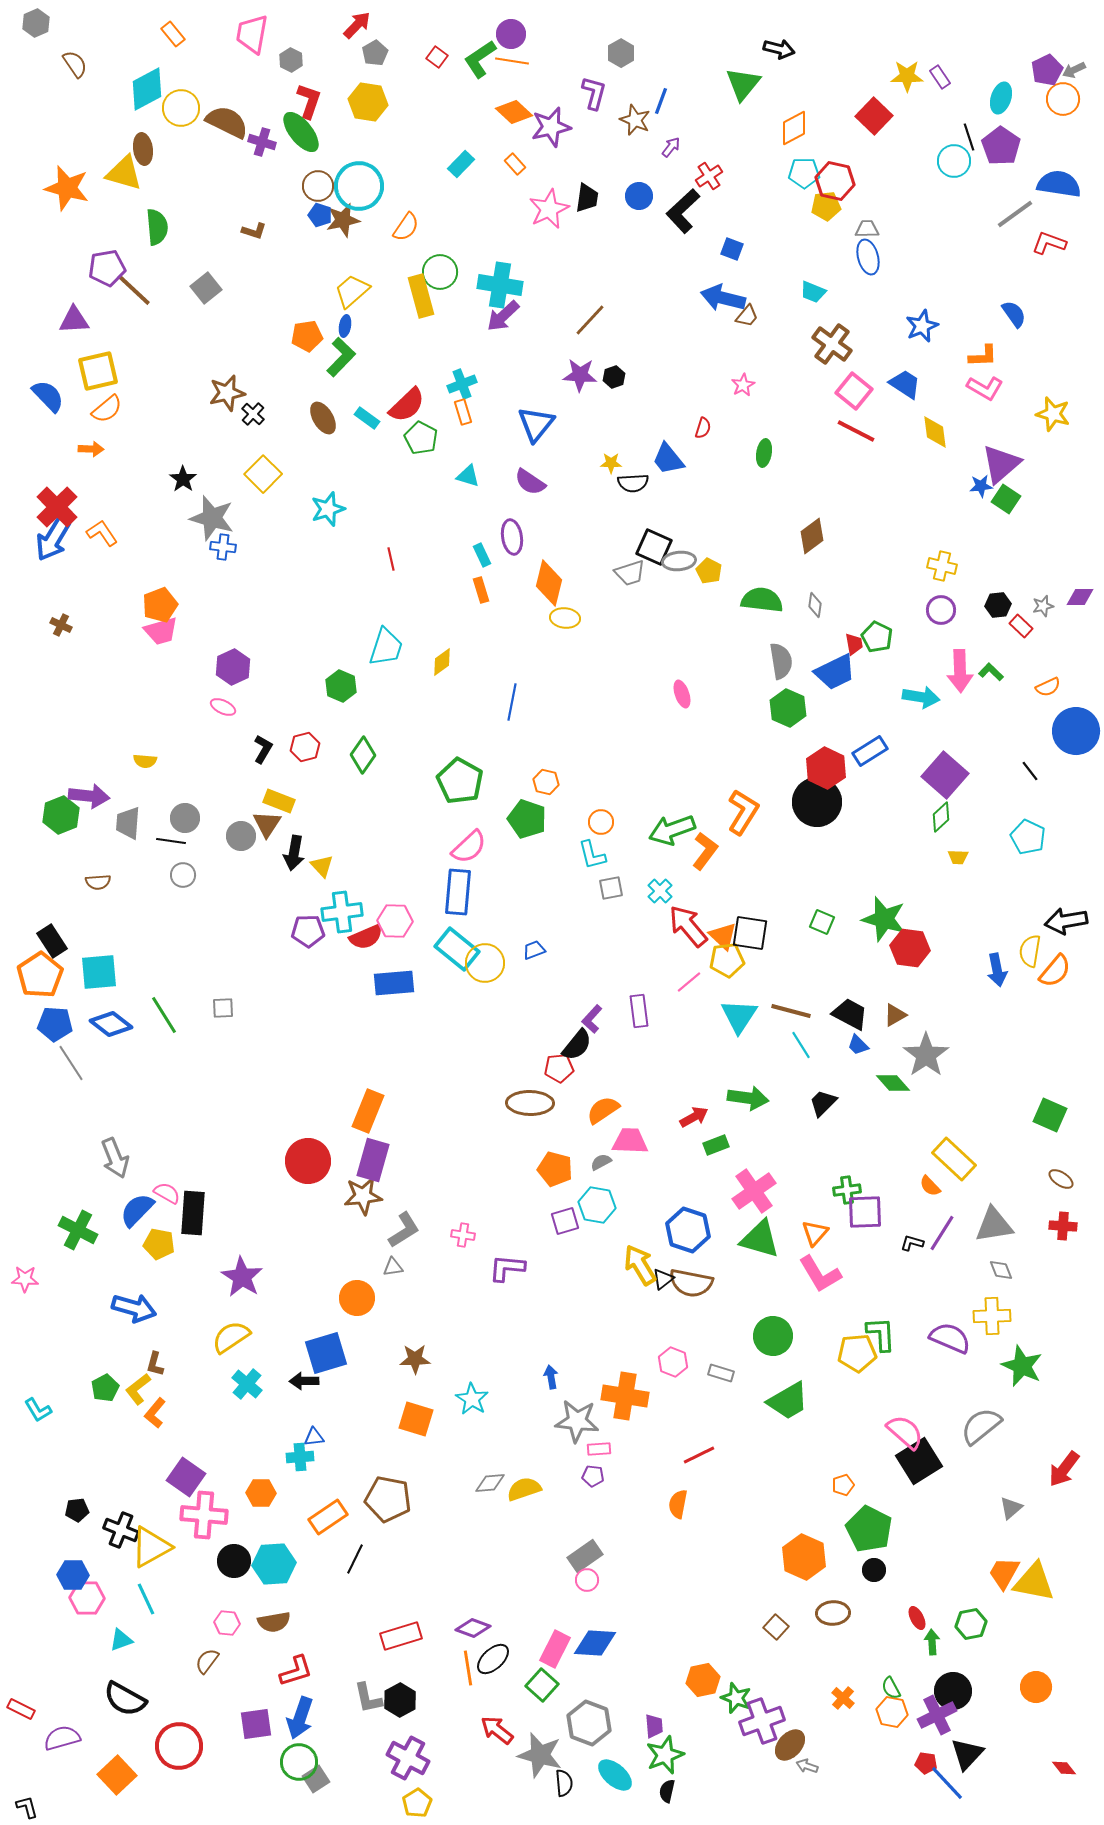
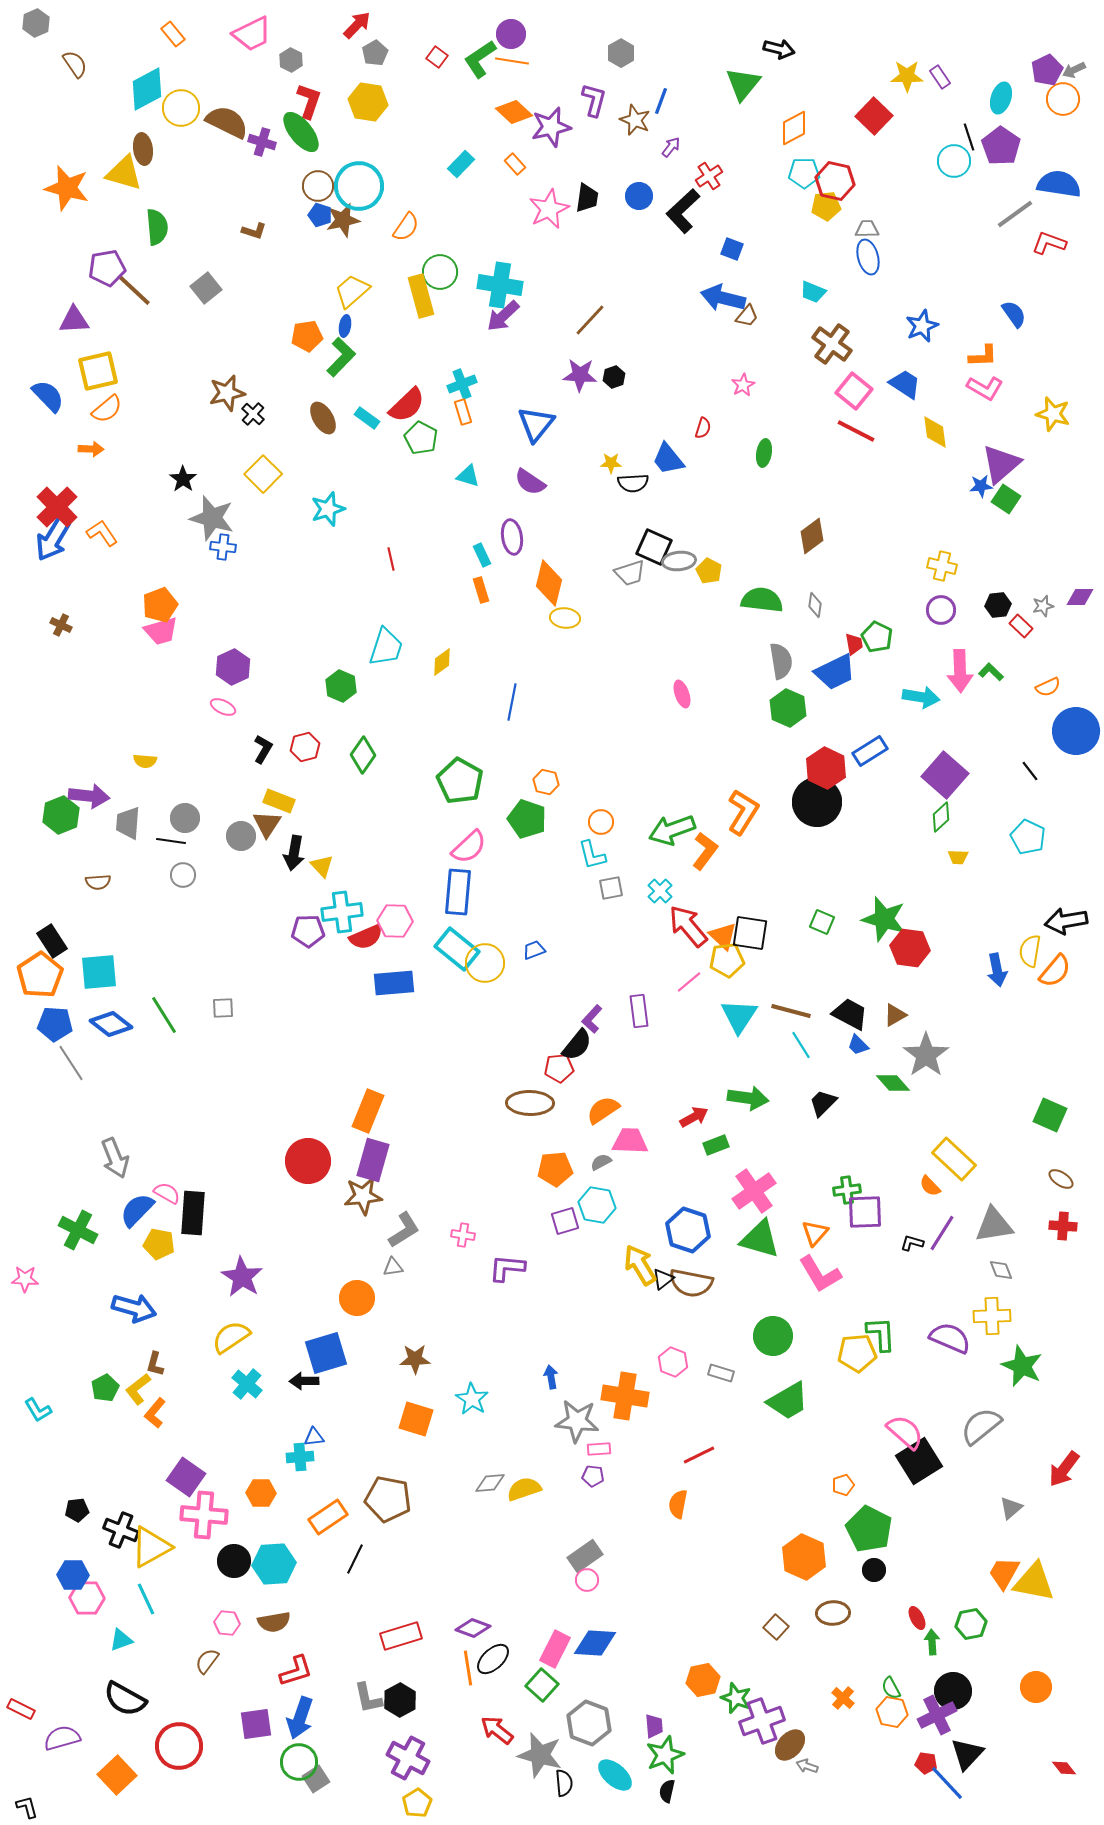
pink trapezoid at (252, 34): rotated 126 degrees counterclockwise
purple L-shape at (594, 93): moved 7 px down
orange pentagon at (555, 1169): rotated 20 degrees counterclockwise
